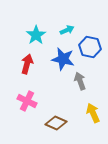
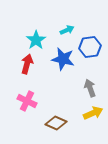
cyan star: moved 5 px down
blue hexagon: rotated 20 degrees counterclockwise
gray arrow: moved 10 px right, 7 px down
yellow arrow: rotated 90 degrees clockwise
